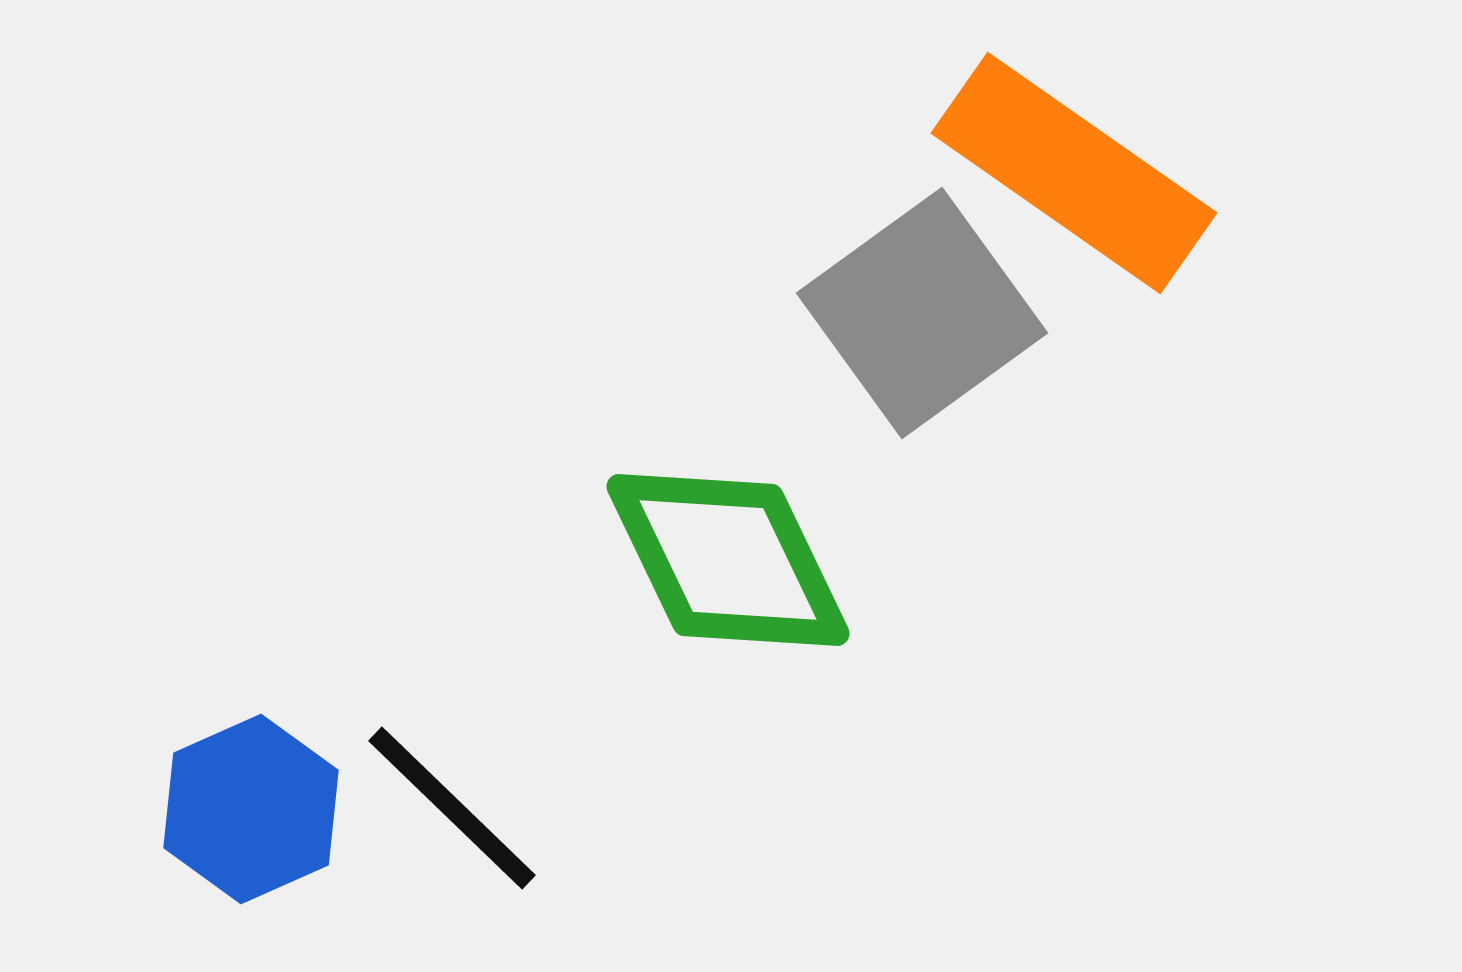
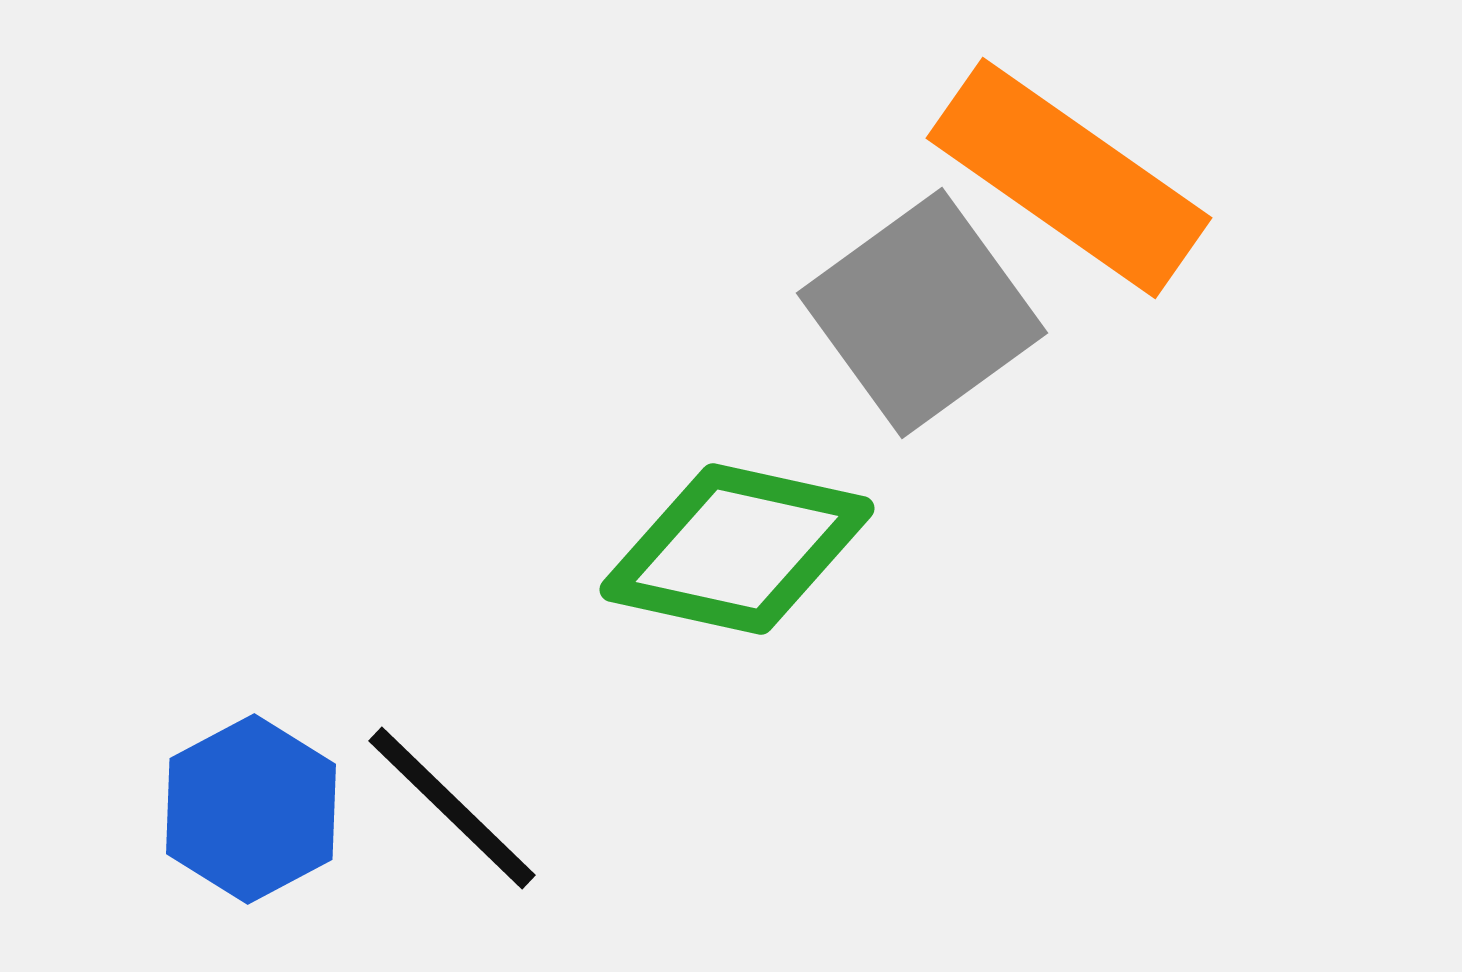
orange rectangle: moved 5 px left, 5 px down
green diamond: moved 9 px right, 11 px up; rotated 52 degrees counterclockwise
blue hexagon: rotated 4 degrees counterclockwise
